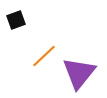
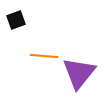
orange line: rotated 48 degrees clockwise
